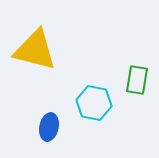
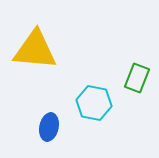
yellow triangle: rotated 9 degrees counterclockwise
green rectangle: moved 2 px up; rotated 12 degrees clockwise
